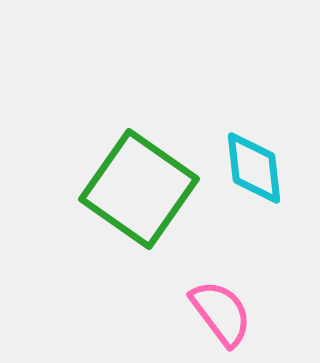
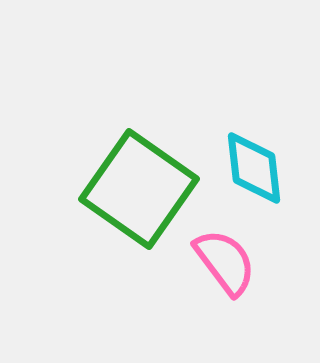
pink semicircle: moved 4 px right, 51 px up
